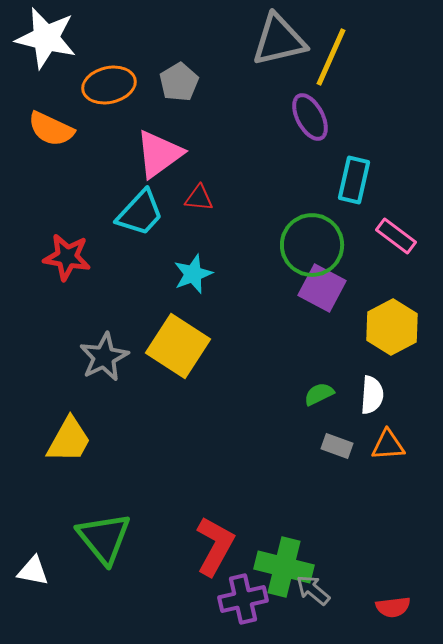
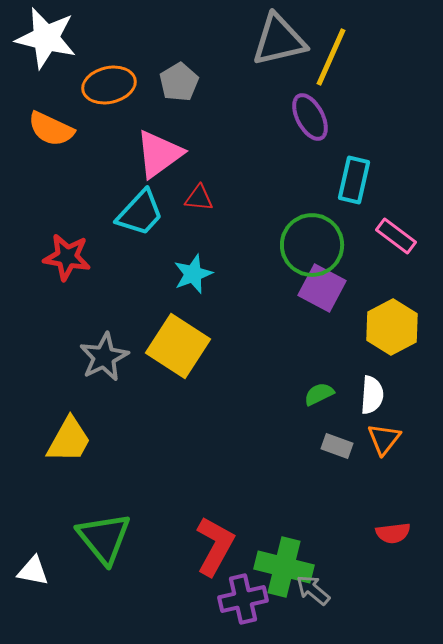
orange triangle: moved 4 px left, 6 px up; rotated 48 degrees counterclockwise
red semicircle: moved 74 px up
